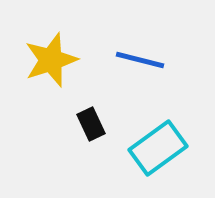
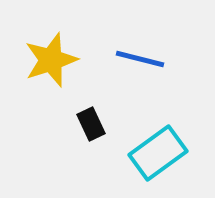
blue line: moved 1 px up
cyan rectangle: moved 5 px down
